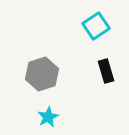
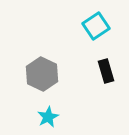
gray hexagon: rotated 16 degrees counterclockwise
